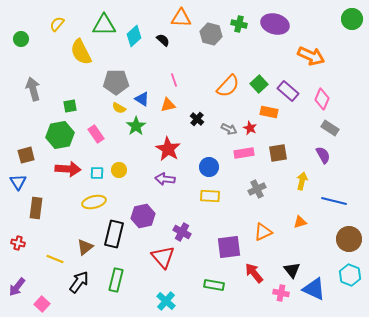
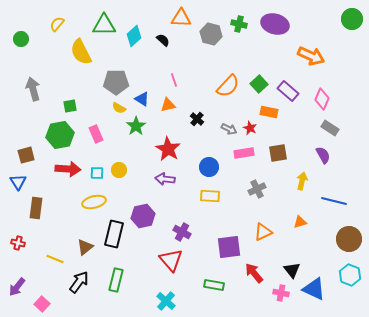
pink rectangle at (96, 134): rotated 12 degrees clockwise
red triangle at (163, 257): moved 8 px right, 3 px down
